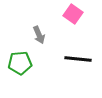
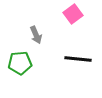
pink square: rotated 18 degrees clockwise
gray arrow: moved 3 px left
